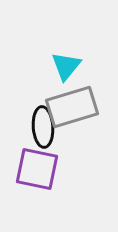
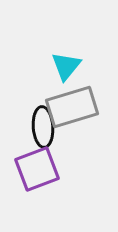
purple square: rotated 33 degrees counterclockwise
